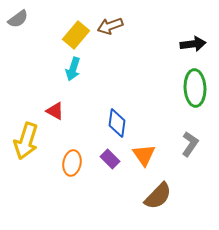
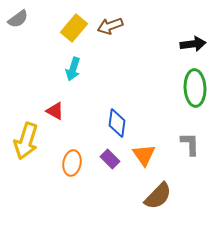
yellow rectangle: moved 2 px left, 7 px up
gray L-shape: rotated 35 degrees counterclockwise
